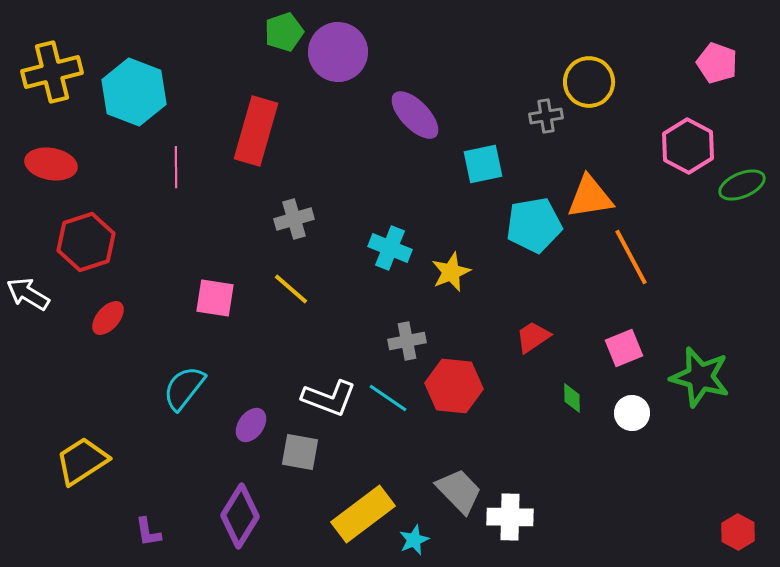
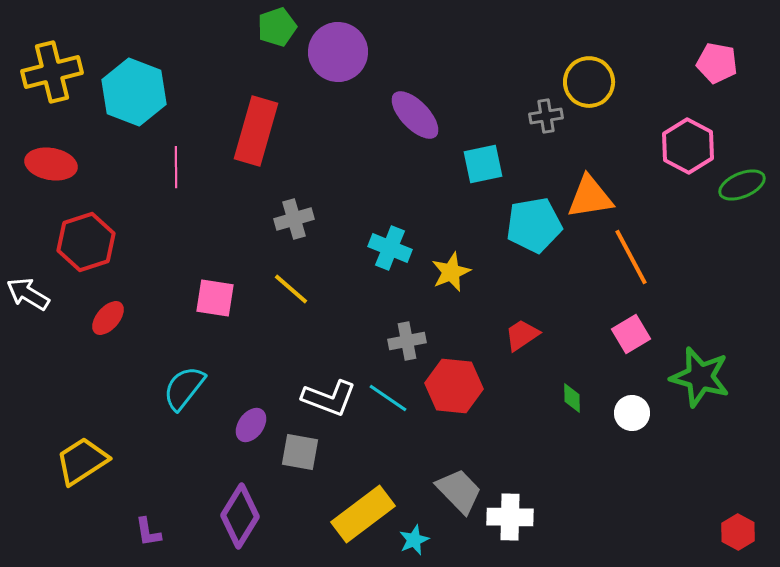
green pentagon at (284, 32): moved 7 px left, 5 px up
pink pentagon at (717, 63): rotated 9 degrees counterclockwise
red trapezoid at (533, 337): moved 11 px left, 2 px up
pink square at (624, 348): moved 7 px right, 14 px up; rotated 9 degrees counterclockwise
